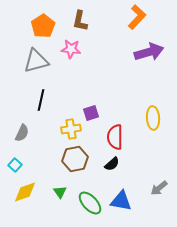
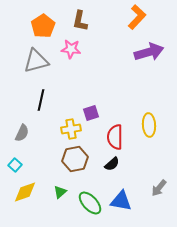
yellow ellipse: moved 4 px left, 7 px down
gray arrow: rotated 12 degrees counterclockwise
green triangle: rotated 24 degrees clockwise
